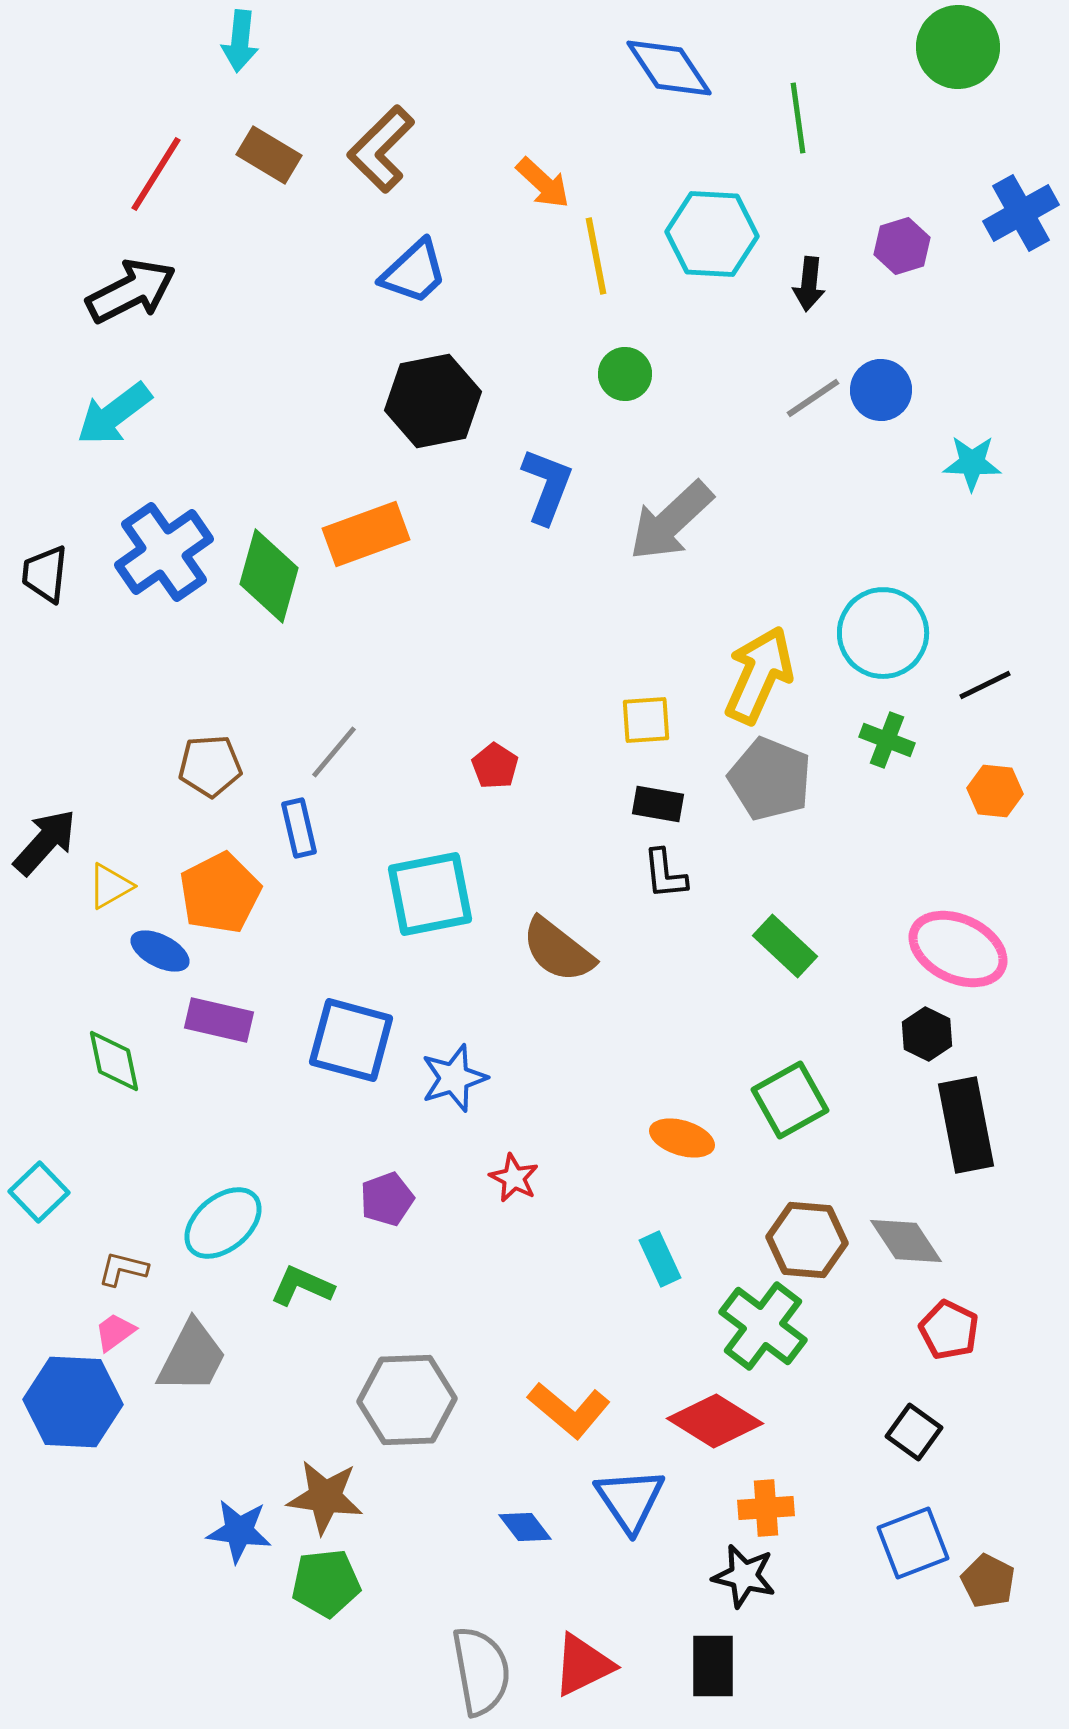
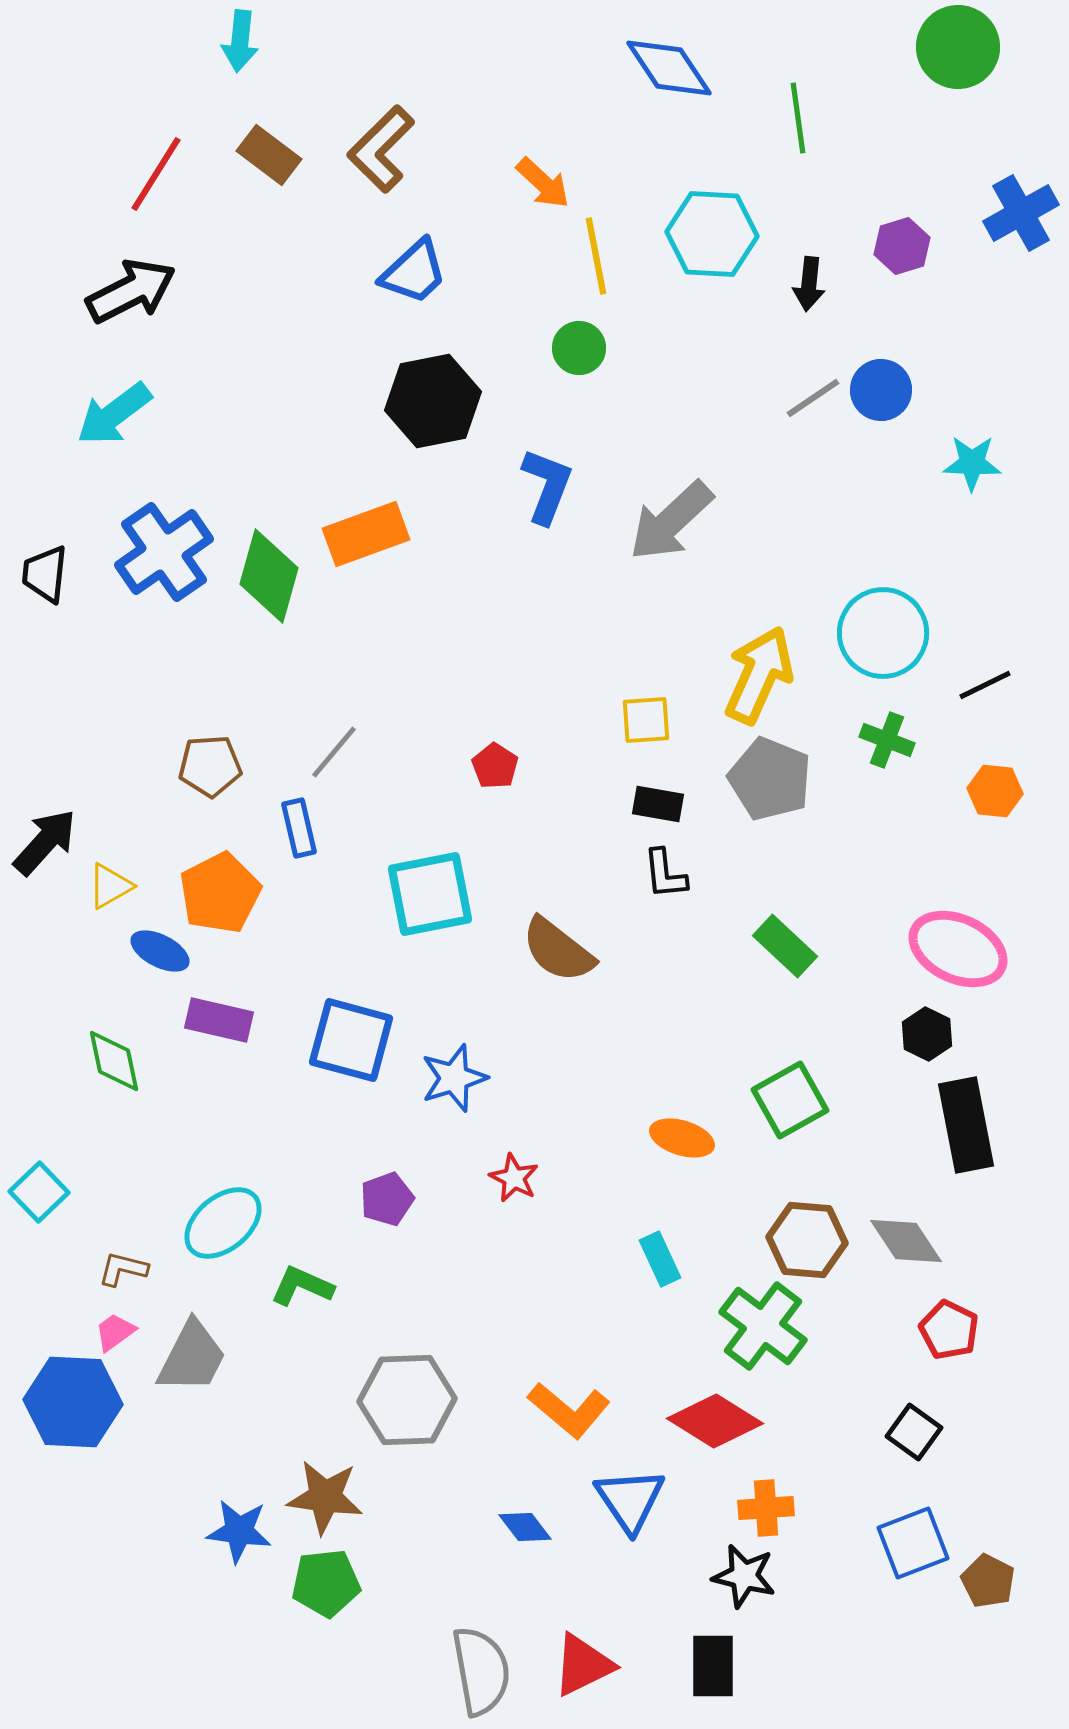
brown rectangle at (269, 155): rotated 6 degrees clockwise
green circle at (625, 374): moved 46 px left, 26 px up
